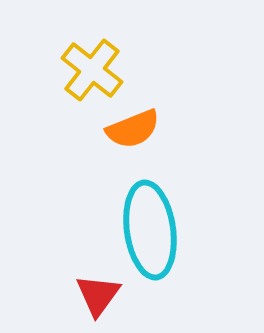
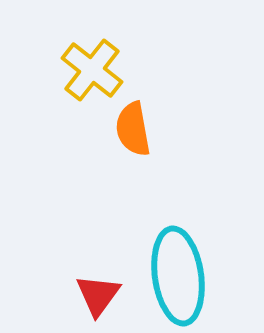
orange semicircle: rotated 102 degrees clockwise
cyan ellipse: moved 28 px right, 46 px down
